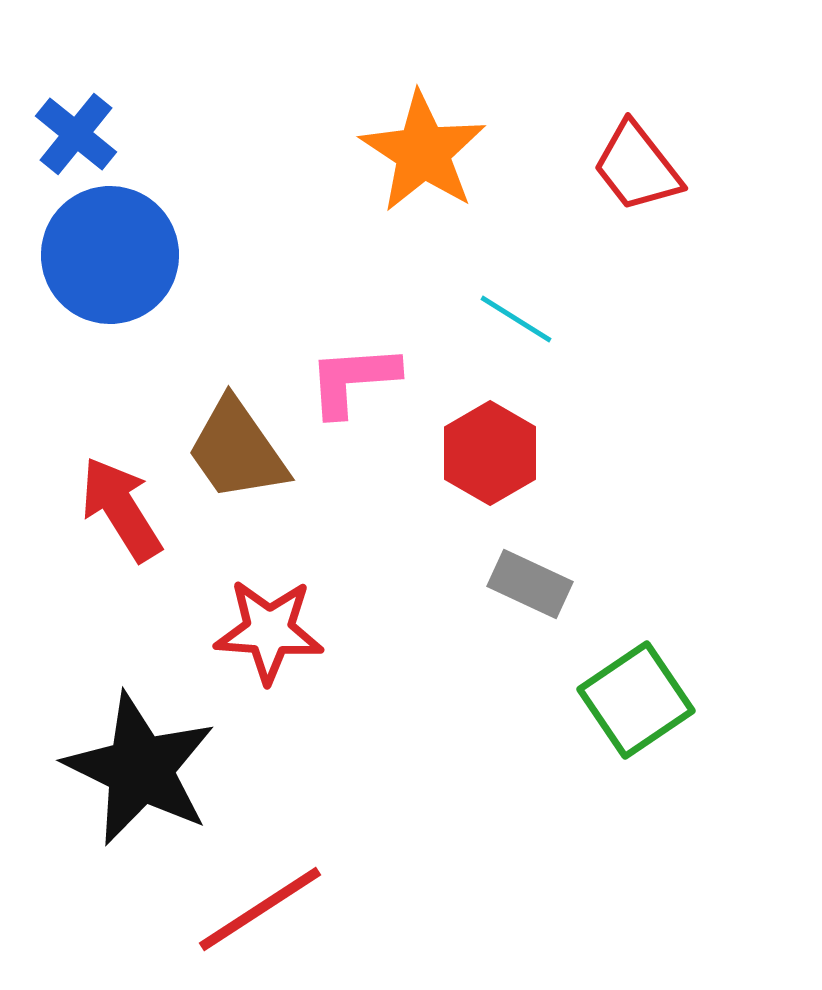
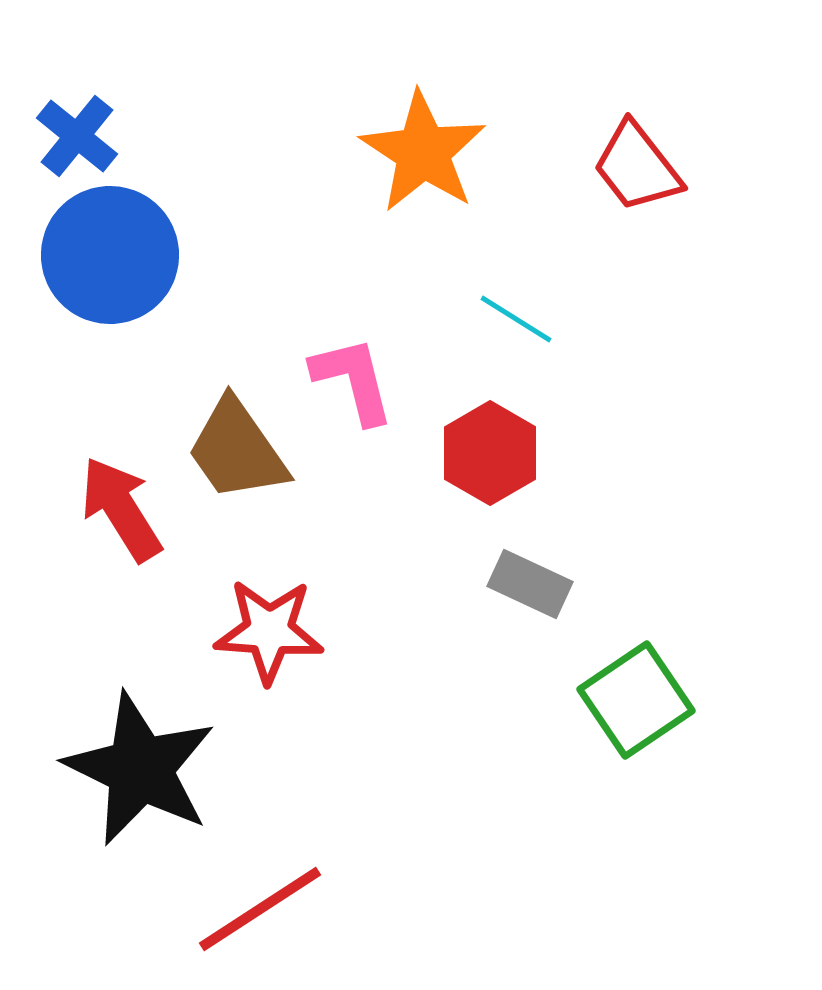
blue cross: moved 1 px right, 2 px down
pink L-shape: rotated 80 degrees clockwise
